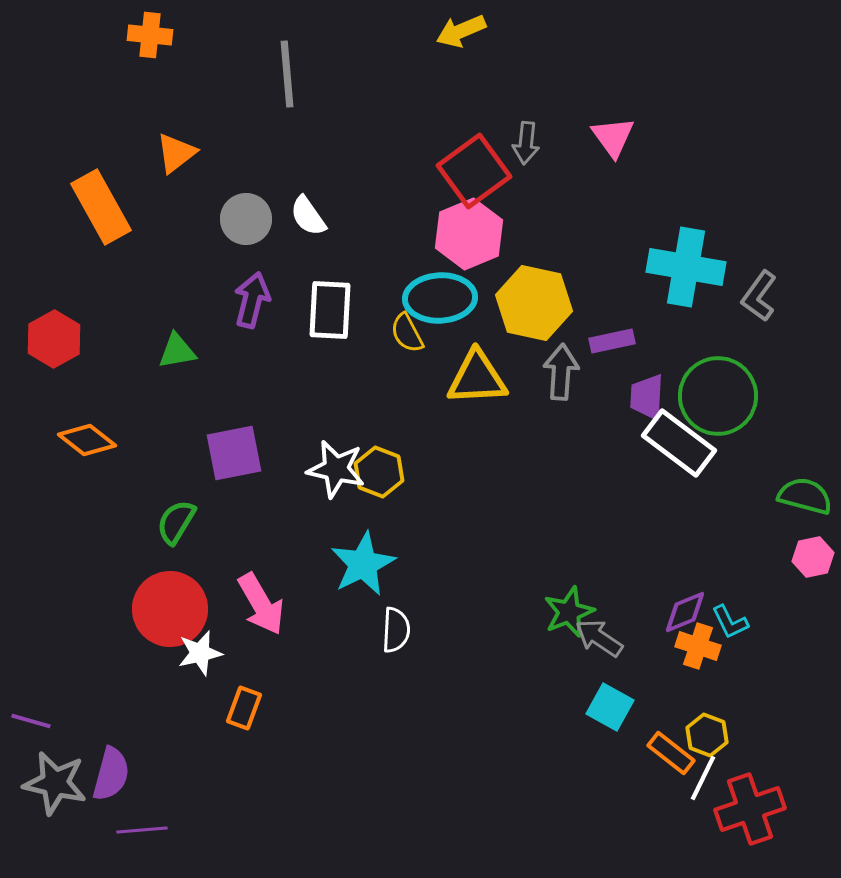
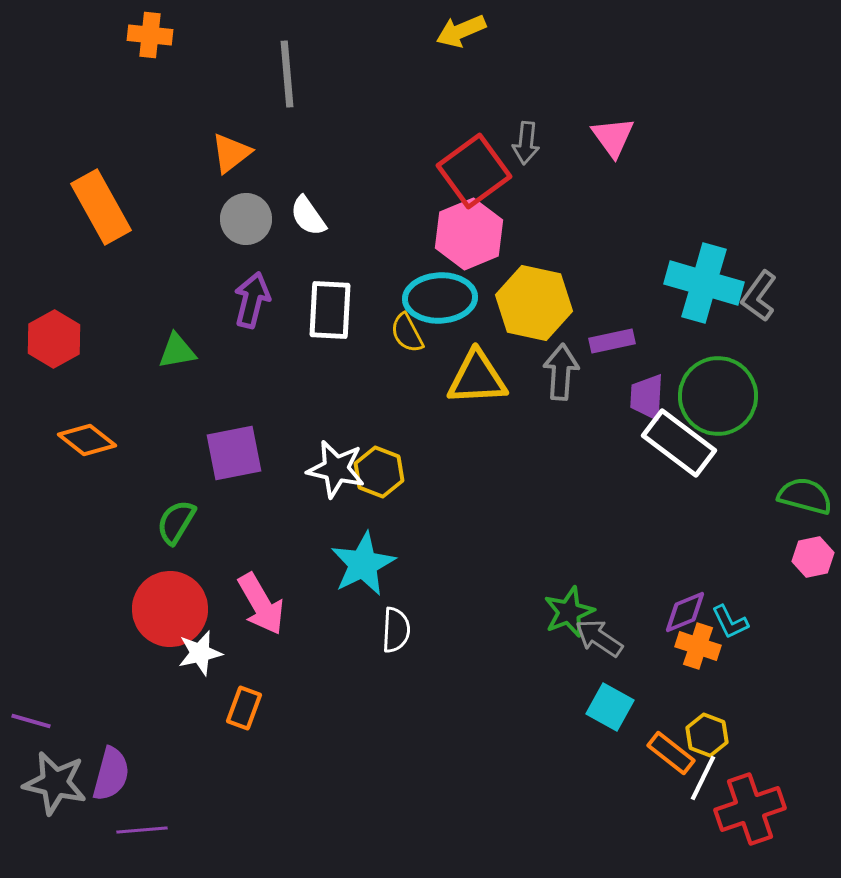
orange triangle at (176, 153): moved 55 px right
cyan cross at (686, 267): moved 18 px right, 16 px down; rotated 6 degrees clockwise
